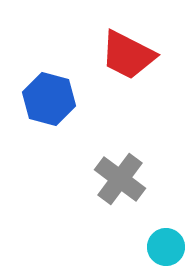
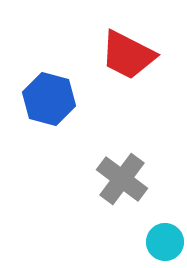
gray cross: moved 2 px right
cyan circle: moved 1 px left, 5 px up
